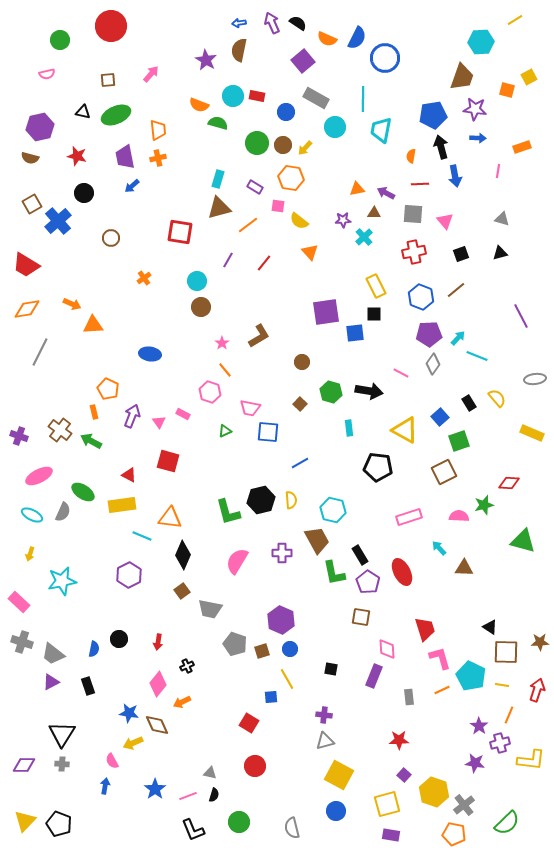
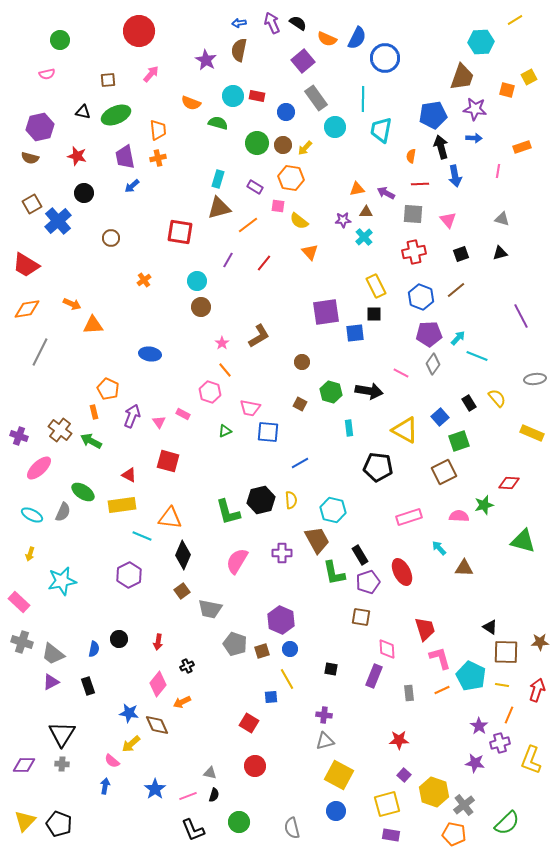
red circle at (111, 26): moved 28 px right, 5 px down
gray rectangle at (316, 98): rotated 25 degrees clockwise
orange semicircle at (199, 105): moved 8 px left, 2 px up
blue arrow at (478, 138): moved 4 px left
brown triangle at (374, 213): moved 8 px left, 1 px up
pink triangle at (445, 221): moved 3 px right, 1 px up
orange cross at (144, 278): moved 2 px down
brown square at (300, 404): rotated 16 degrees counterclockwise
pink ellipse at (39, 476): moved 8 px up; rotated 16 degrees counterclockwise
purple pentagon at (368, 582): rotated 20 degrees clockwise
gray rectangle at (409, 697): moved 4 px up
yellow arrow at (133, 743): moved 2 px left, 1 px down; rotated 18 degrees counterclockwise
yellow L-shape at (531, 760): rotated 104 degrees clockwise
pink semicircle at (112, 761): rotated 21 degrees counterclockwise
